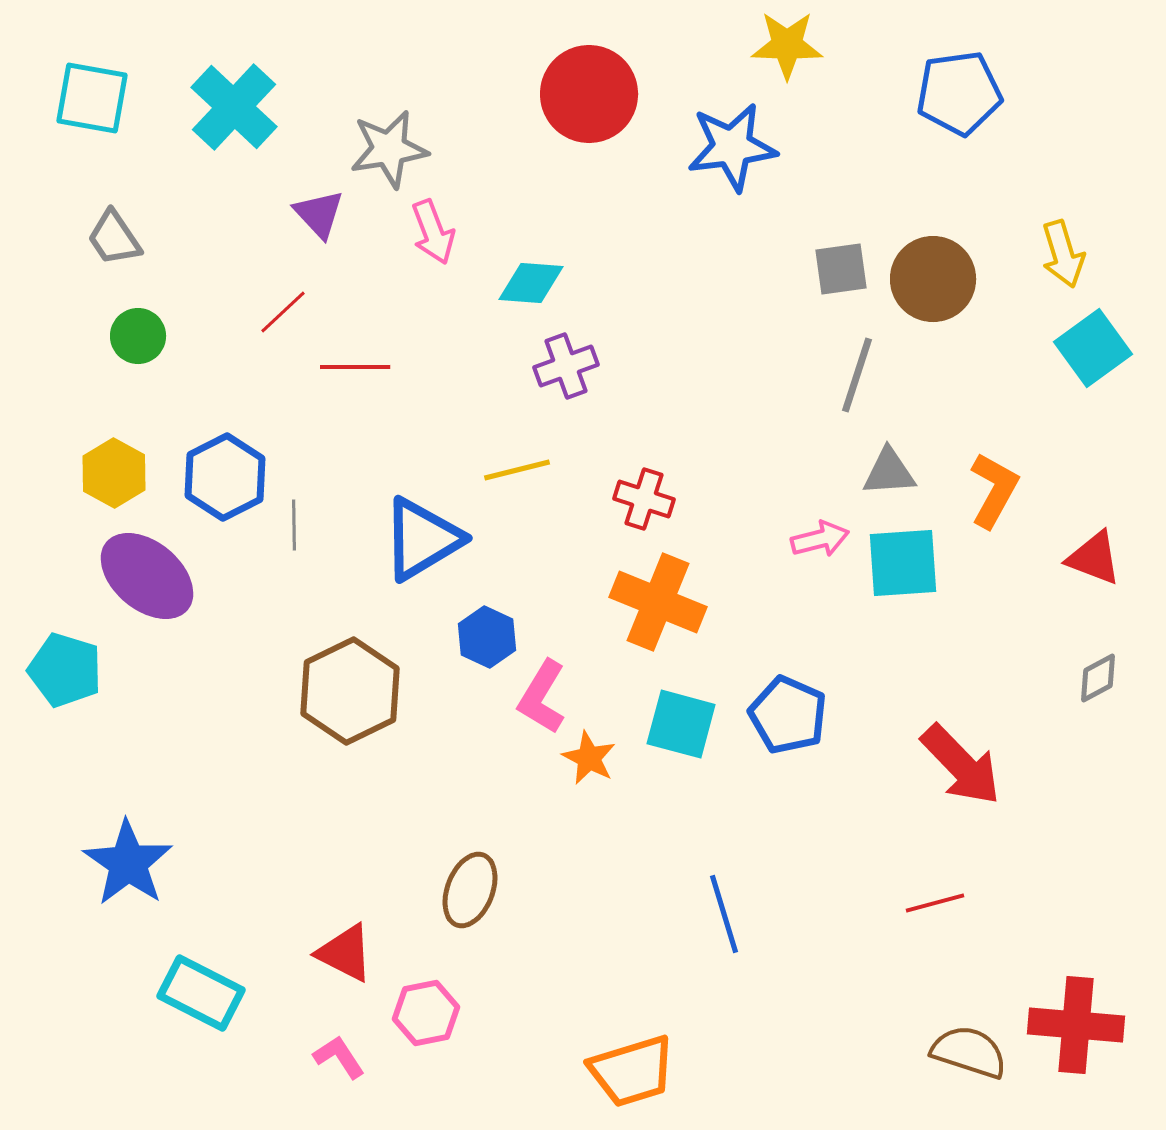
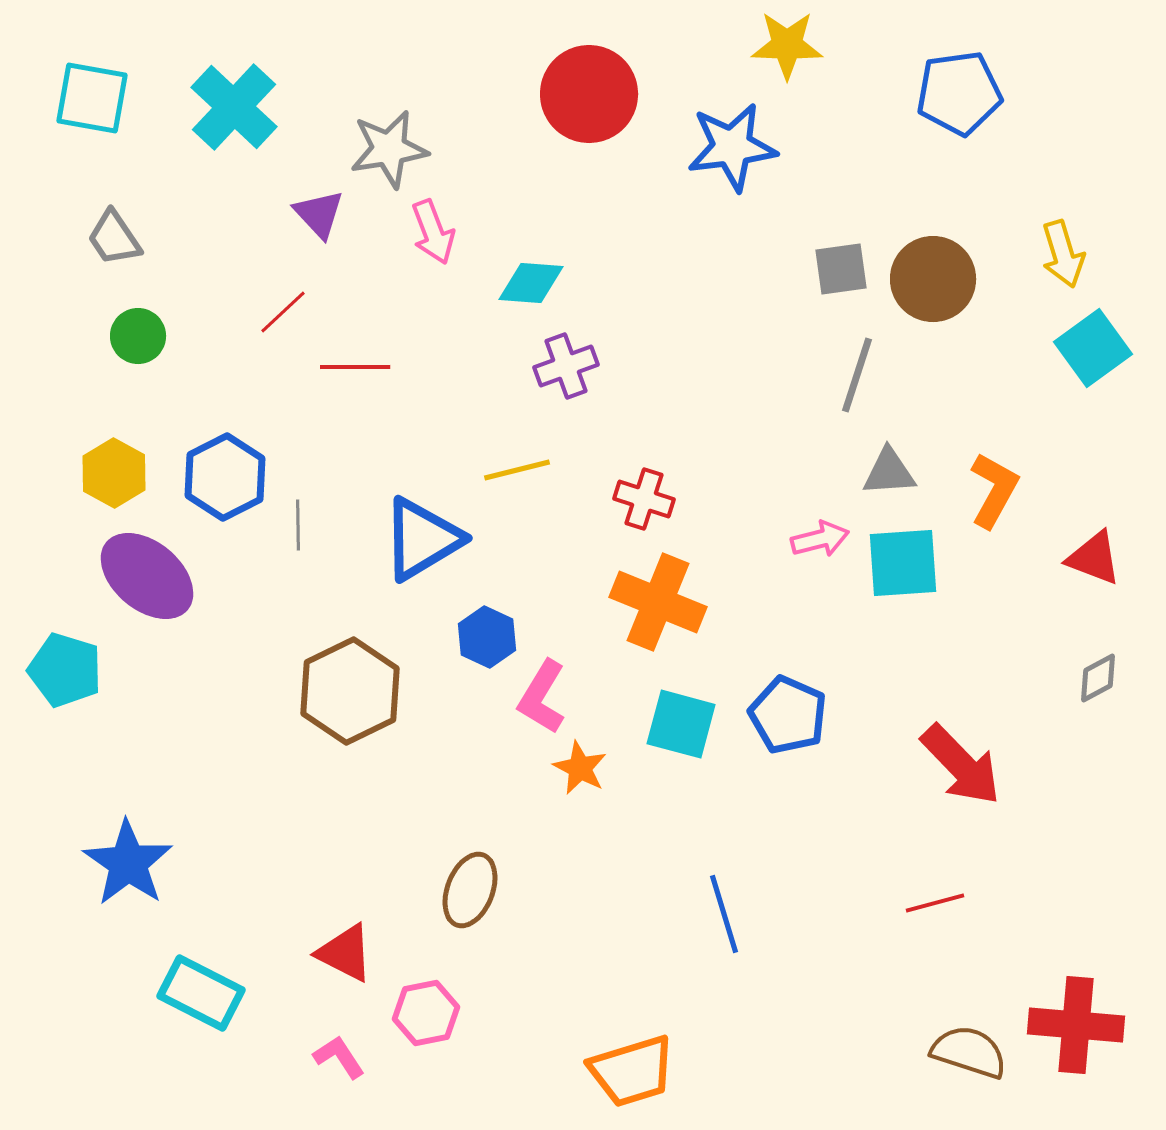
gray line at (294, 525): moved 4 px right
orange star at (589, 758): moved 9 px left, 10 px down
